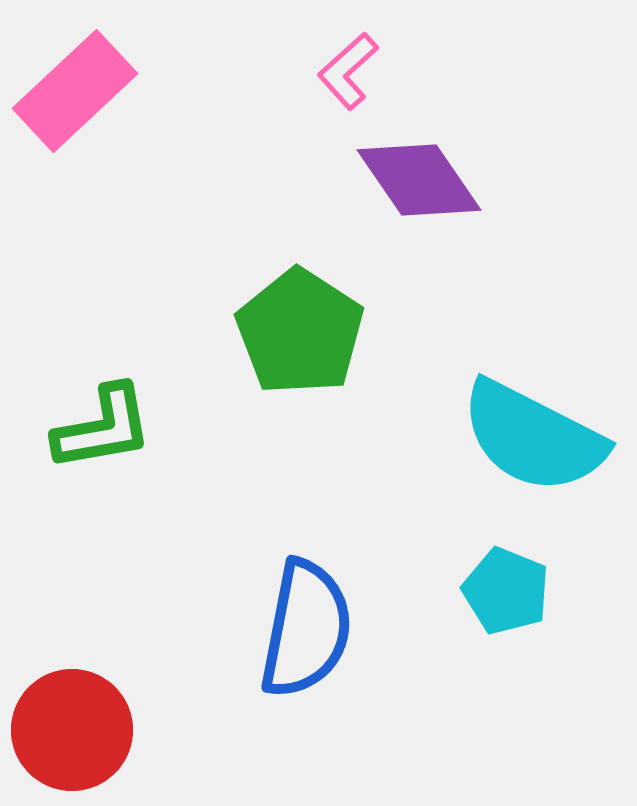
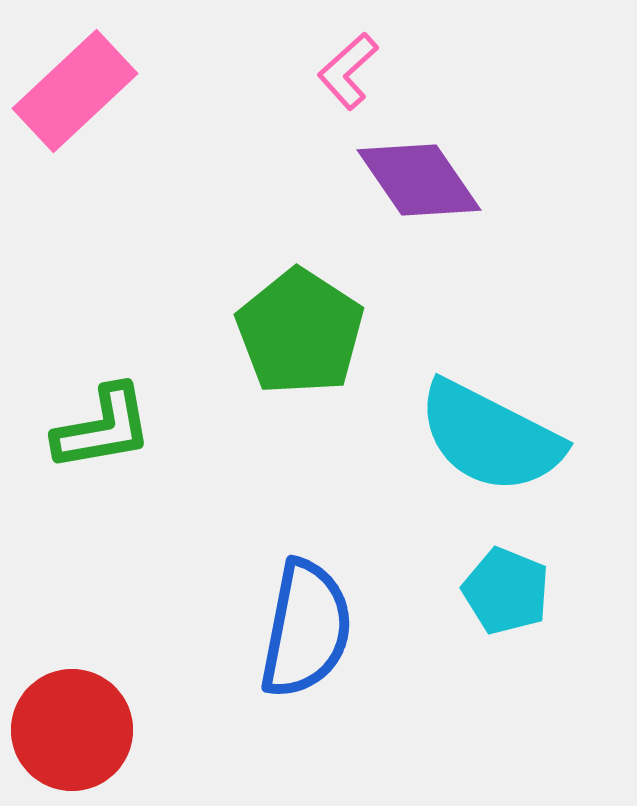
cyan semicircle: moved 43 px left
